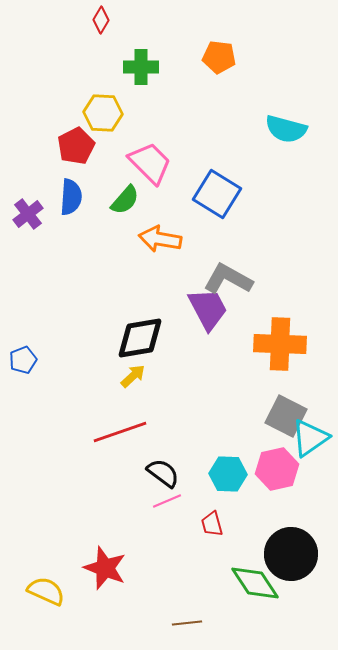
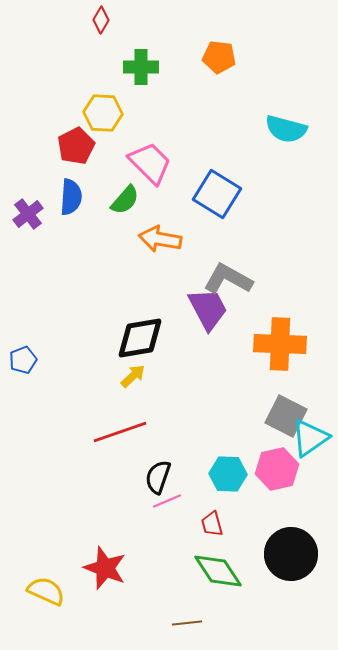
black semicircle: moved 5 px left, 4 px down; rotated 108 degrees counterclockwise
green diamond: moved 37 px left, 12 px up
